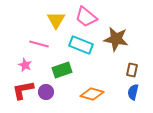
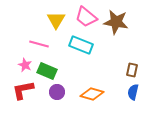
brown star: moved 17 px up
green rectangle: moved 15 px left, 1 px down; rotated 42 degrees clockwise
purple circle: moved 11 px right
